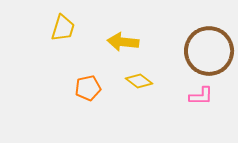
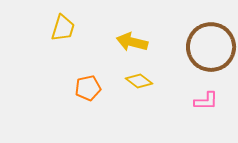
yellow arrow: moved 9 px right; rotated 8 degrees clockwise
brown circle: moved 2 px right, 4 px up
pink L-shape: moved 5 px right, 5 px down
